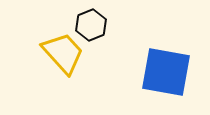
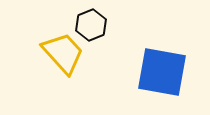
blue square: moved 4 px left
